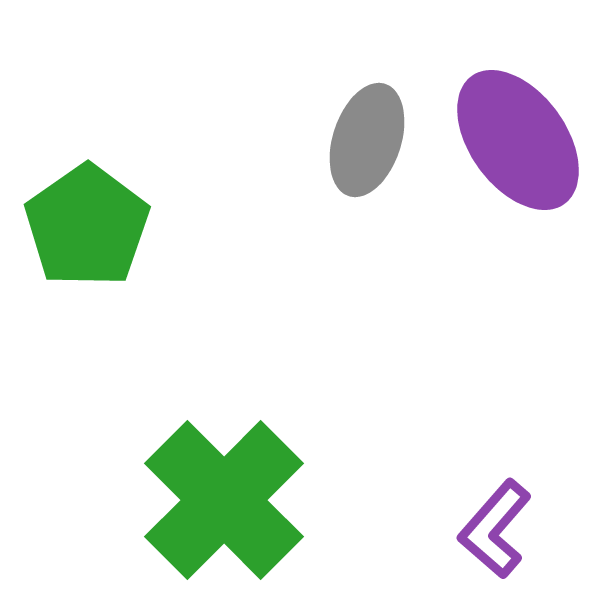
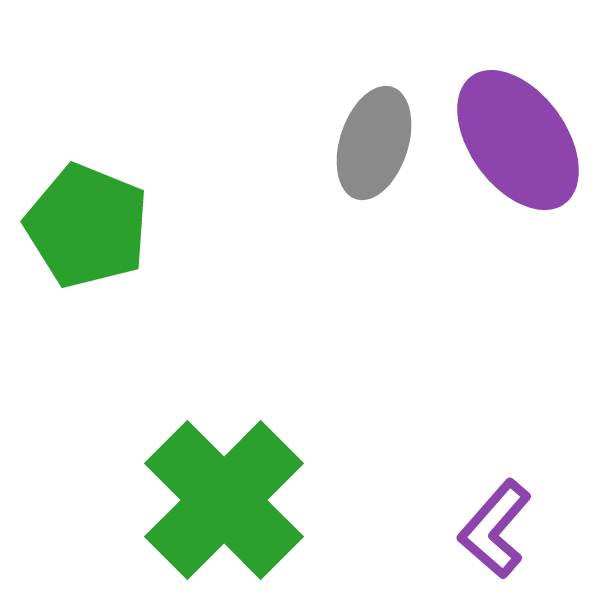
gray ellipse: moved 7 px right, 3 px down
green pentagon: rotated 15 degrees counterclockwise
